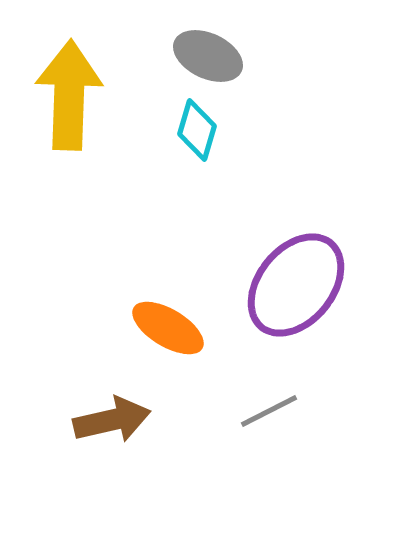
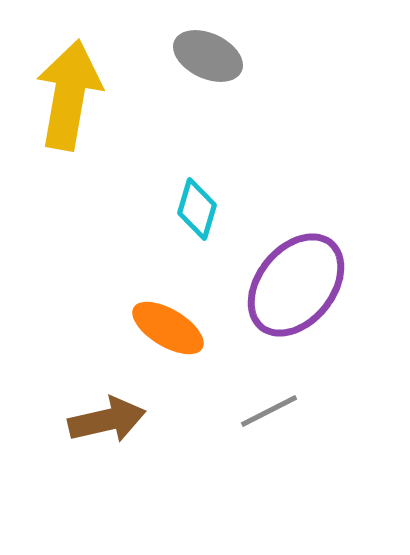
yellow arrow: rotated 8 degrees clockwise
cyan diamond: moved 79 px down
brown arrow: moved 5 px left
